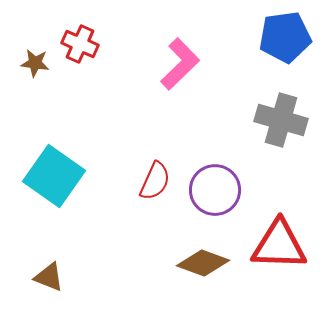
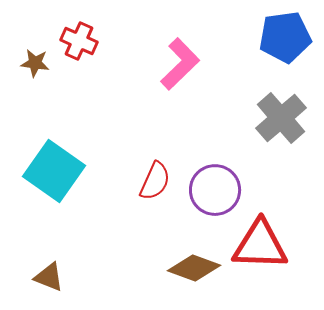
red cross: moved 1 px left, 3 px up
gray cross: moved 2 px up; rotated 33 degrees clockwise
cyan square: moved 5 px up
red triangle: moved 19 px left
brown diamond: moved 9 px left, 5 px down
